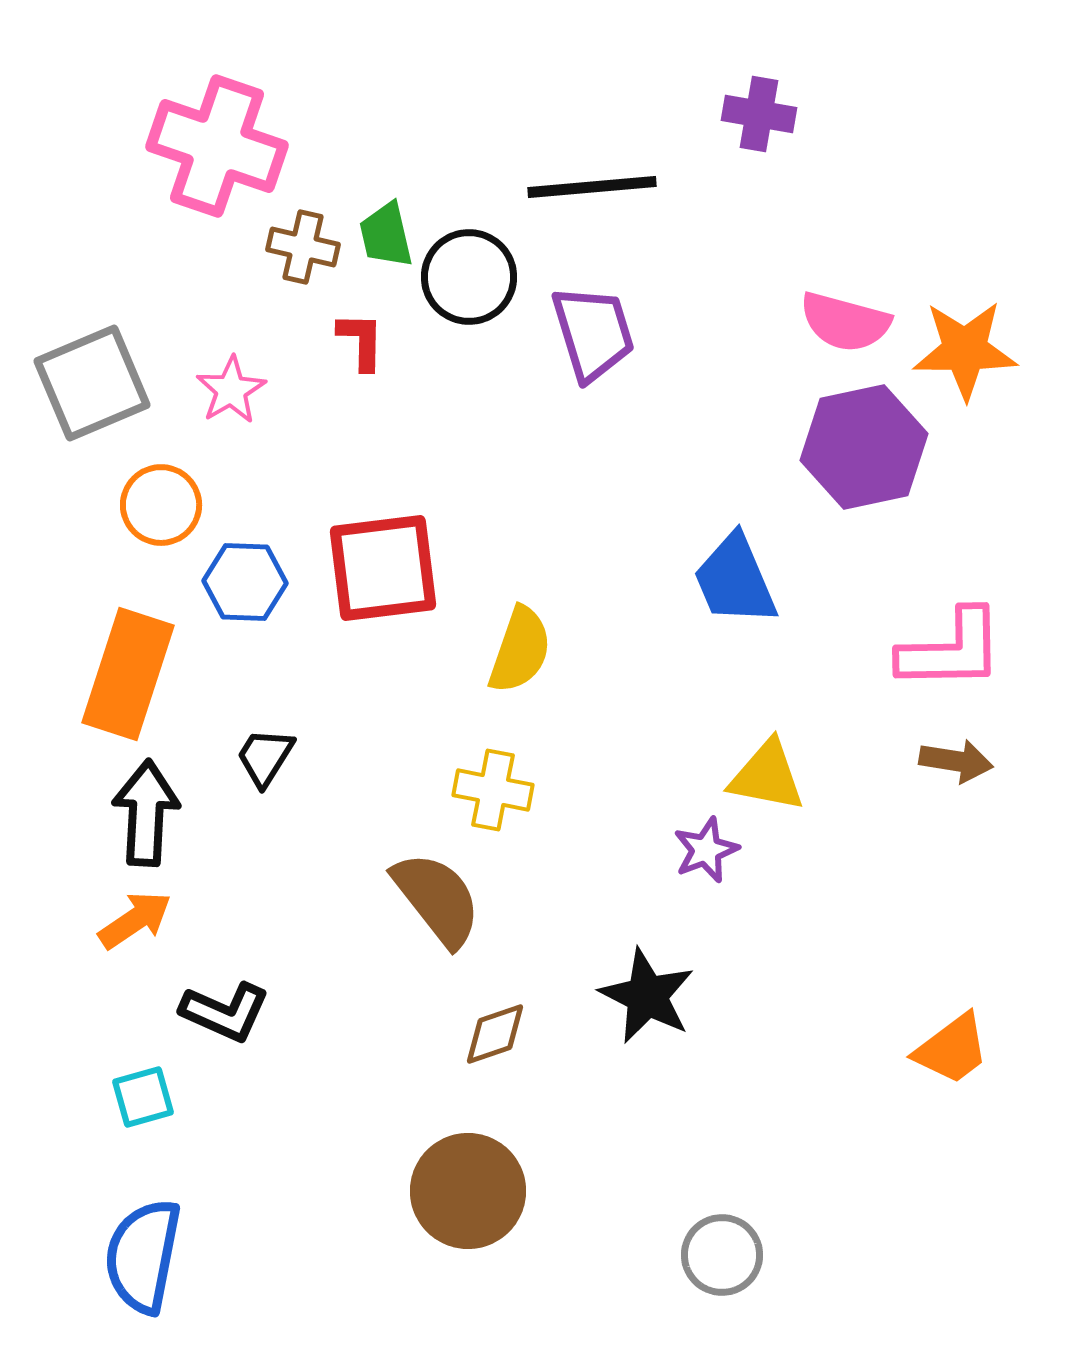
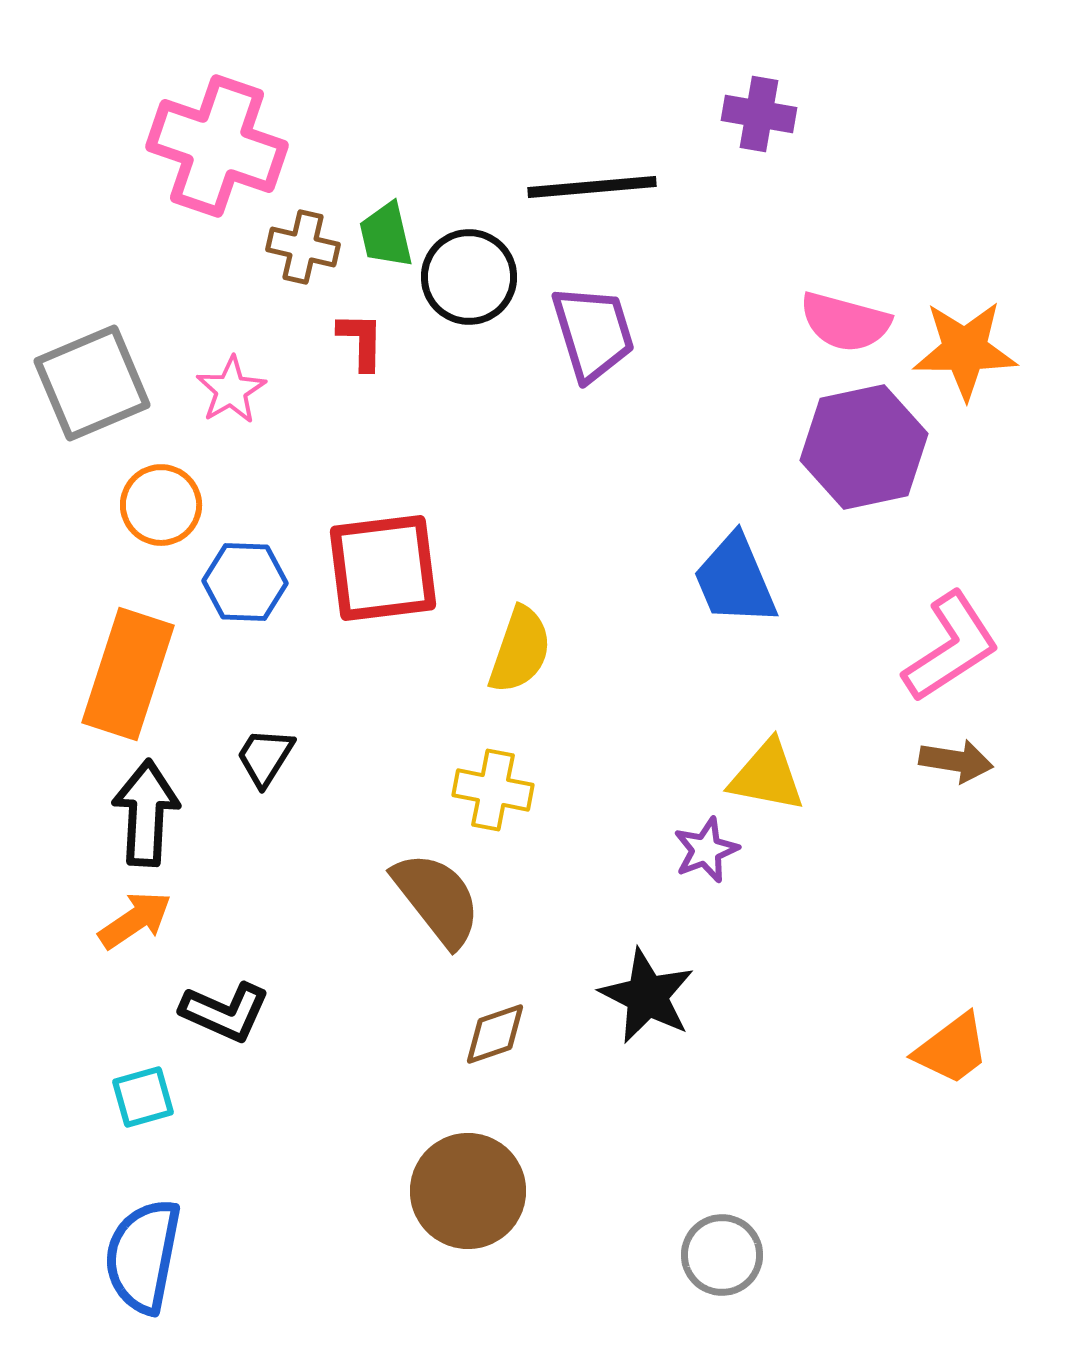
pink L-shape: moved 3 px up; rotated 32 degrees counterclockwise
